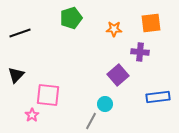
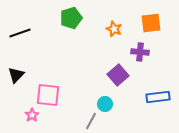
orange star: rotated 21 degrees clockwise
